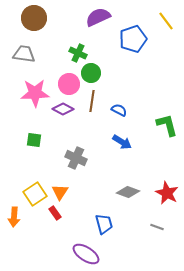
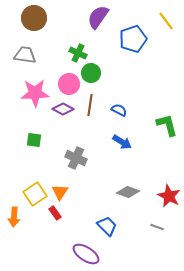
purple semicircle: rotated 30 degrees counterclockwise
gray trapezoid: moved 1 px right, 1 px down
brown line: moved 2 px left, 4 px down
red star: moved 2 px right, 3 px down
blue trapezoid: moved 3 px right, 2 px down; rotated 30 degrees counterclockwise
